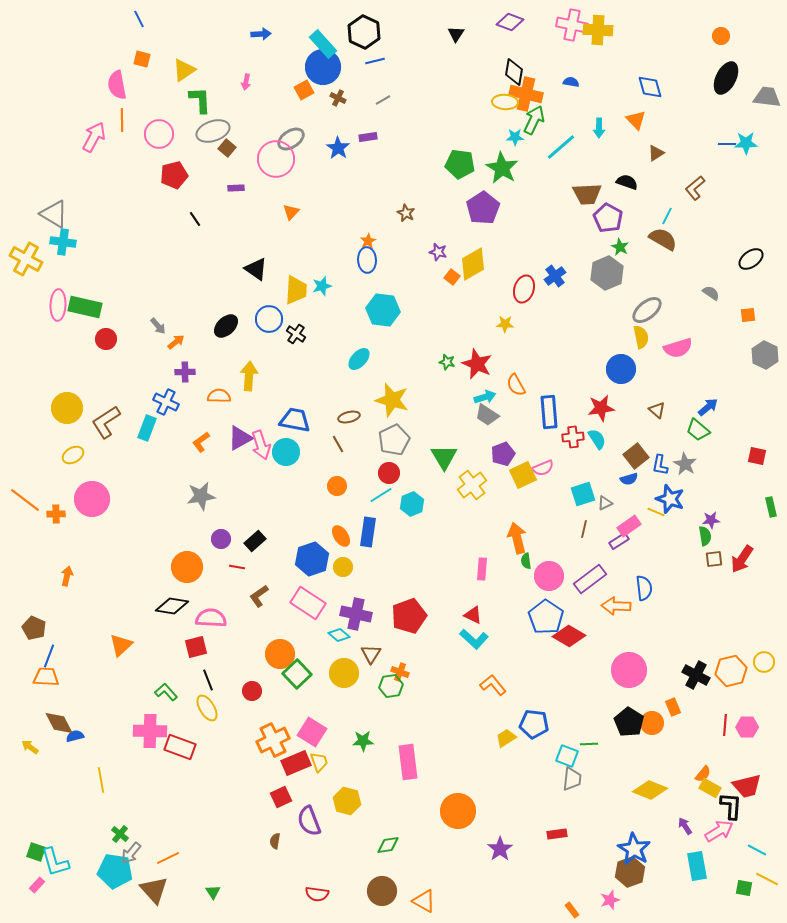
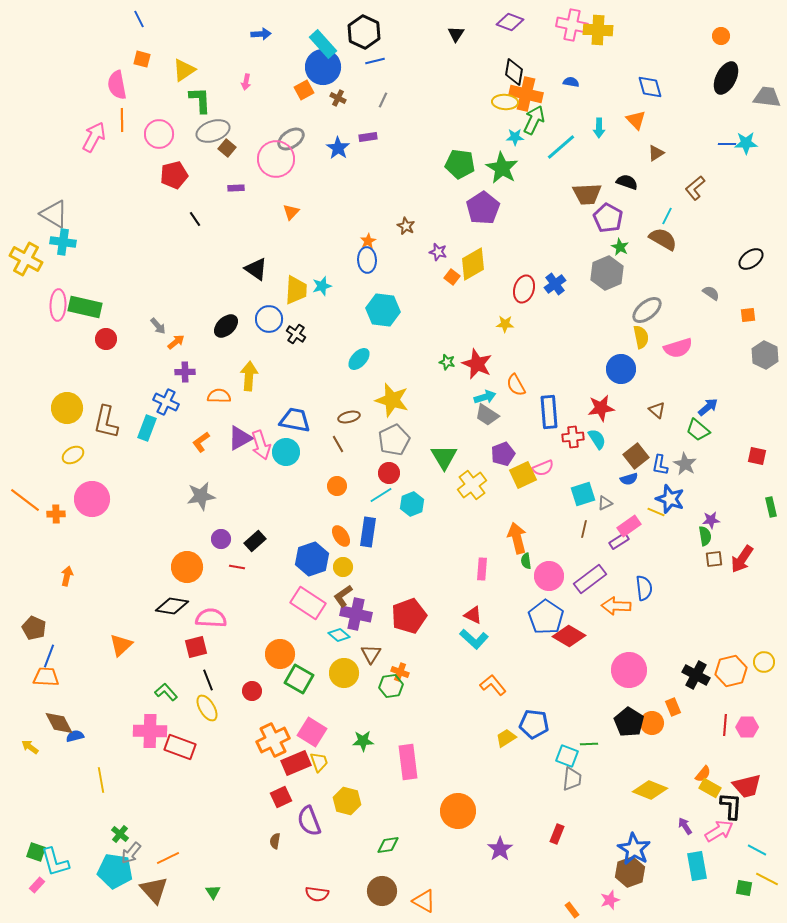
gray line at (383, 100): rotated 35 degrees counterclockwise
brown star at (406, 213): moved 13 px down
blue cross at (555, 276): moved 8 px down
brown L-shape at (106, 422): rotated 44 degrees counterclockwise
brown L-shape at (259, 596): moved 84 px right
green square at (297, 674): moved 2 px right, 5 px down; rotated 16 degrees counterclockwise
red rectangle at (557, 834): rotated 60 degrees counterclockwise
